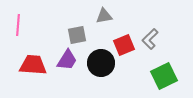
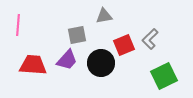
purple trapezoid: rotated 10 degrees clockwise
